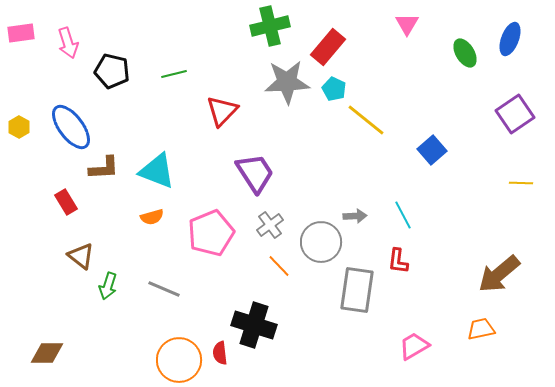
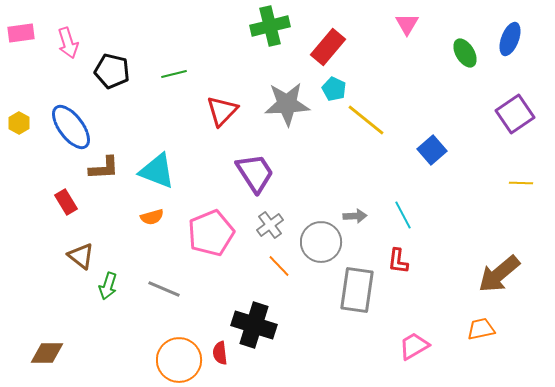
gray star at (287, 82): moved 22 px down
yellow hexagon at (19, 127): moved 4 px up
